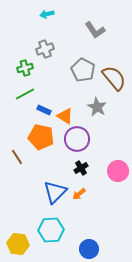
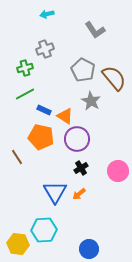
gray star: moved 6 px left, 6 px up
blue triangle: rotated 15 degrees counterclockwise
cyan hexagon: moved 7 px left
